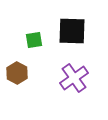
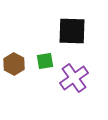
green square: moved 11 px right, 21 px down
brown hexagon: moved 3 px left, 9 px up
